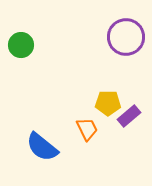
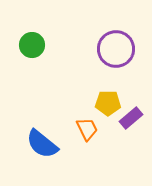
purple circle: moved 10 px left, 12 px down
green circle: moved 11 px right
purple rectangle: moved 2 px right, 2 px down
blue semicircle: moved 3 px up
